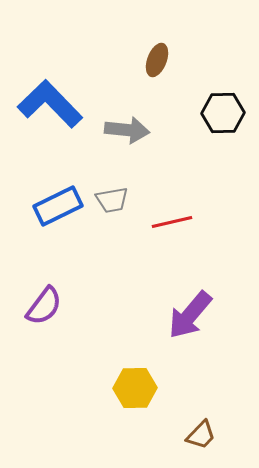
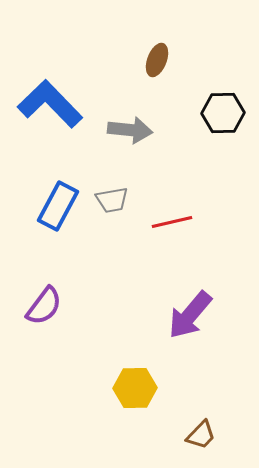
gray arrow: moved 3 px right
blue rectangle: rotated 36 degrees counterclockwise
